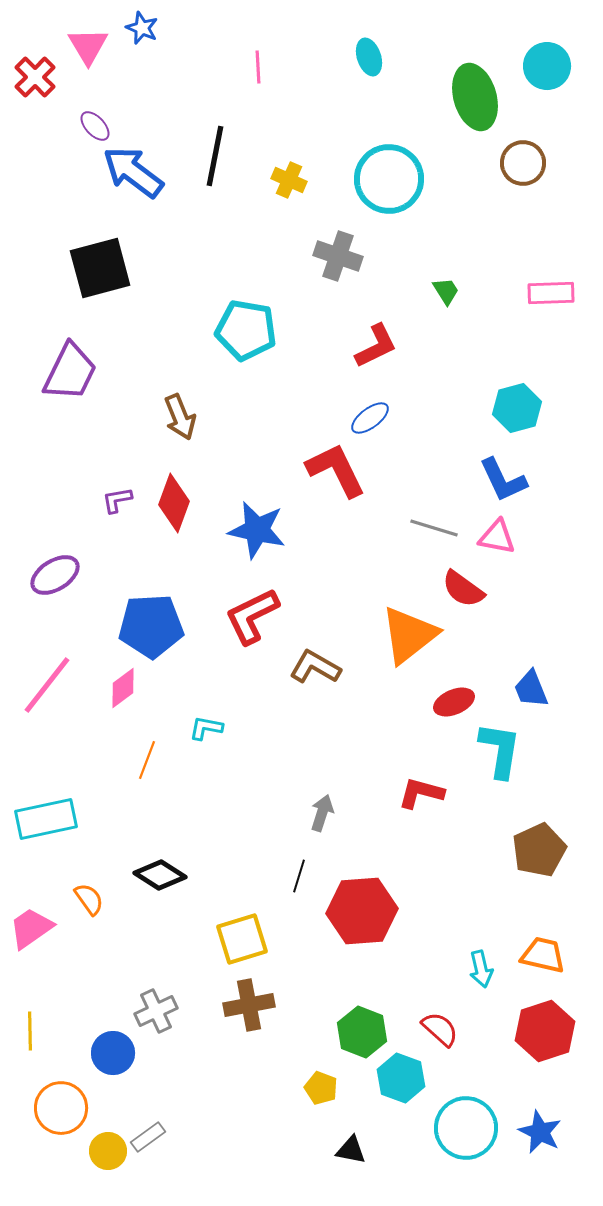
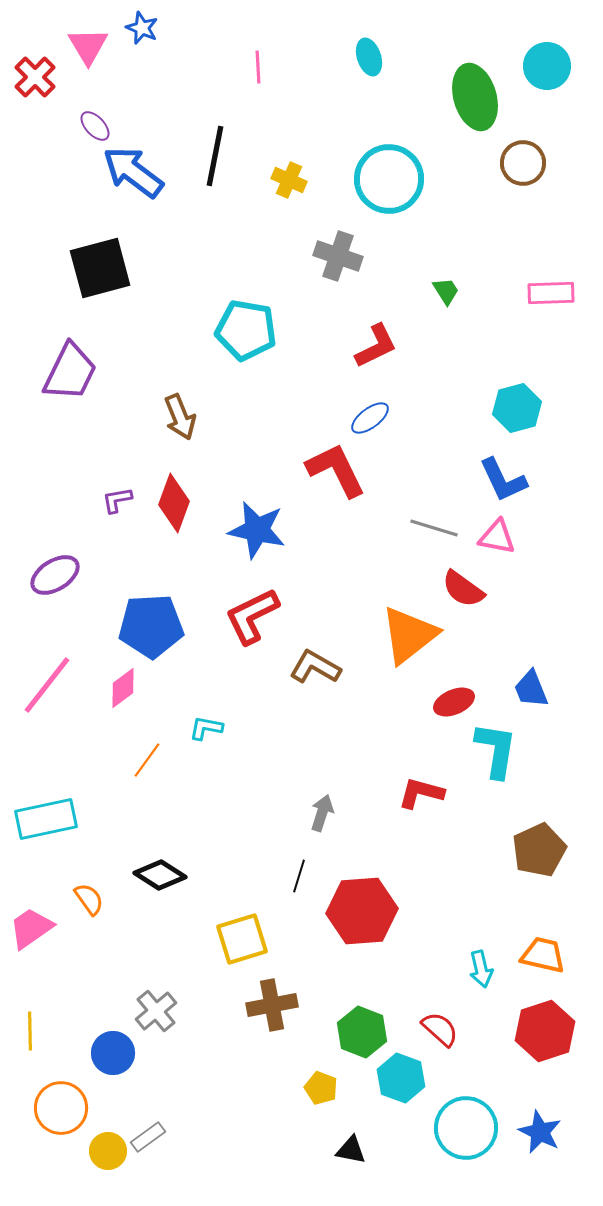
cyan L-shape at (500, 750): moved 4 px left
orange line at (147, 760): rotated 15 degrees clockwise
brown cross at (249, 1005): moved 23 px right
gray cross at (156, 1011): rotated 15 degrees counterclockwise
